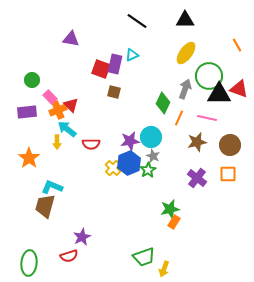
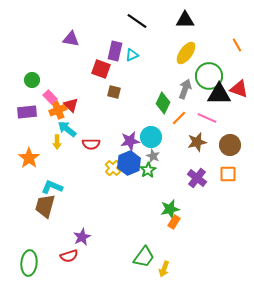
purple rectangle at (115, 64): moved 13 px up
orange line at (179, 118): rotated 21 degrees clockwise
pink line at (207, 118): rotated 12 degrees clockwise
green trapezoid at (144, 257): rotated 35 degrees counterclockwise
